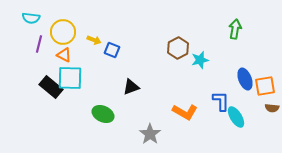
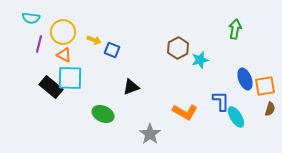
brown semicircle: moved 2 px left, 1 px down; rotated 80 degrees counterclockwise
